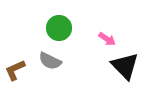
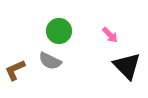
green circle: moved 3 px down
pink arrow: moved 3 px right, 4 px up; rotated 12 degrees clockwise
black triangle: moved 2 px right
